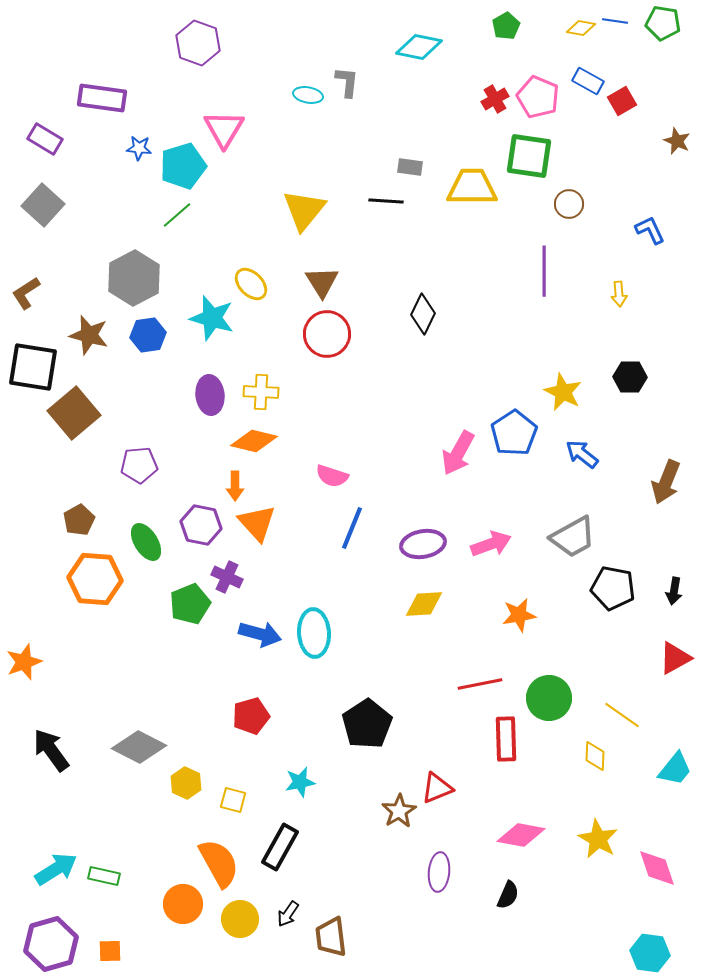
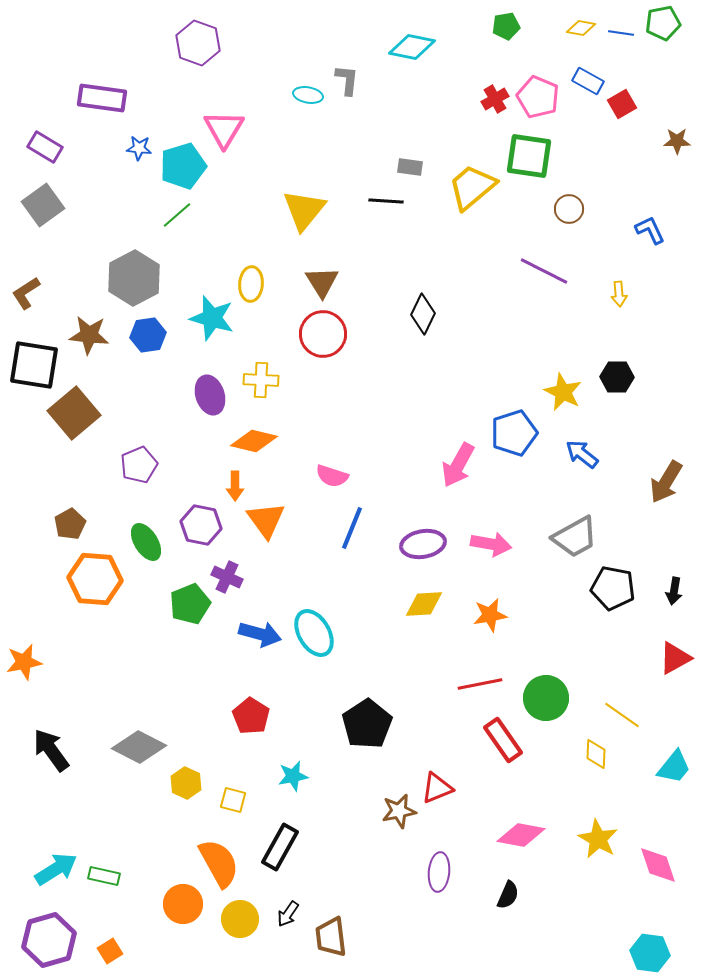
blue line at (615, 21): moved 6 px right, 12 px down
green pentagon at (663, 23): rotated 20 degrees counterclockwise
green pentagon at (506, 26): rotated 20 degrees clockwise
cyan diamond at (419, 47): moved 7 px left
gray L-shape at (347, 82): moved 2 px up
red square at (622, 101): moved 3 px down
purple rectangle at (45, 139): moved 8 px down
brown star at (677, 141): rotated 24 degrees counterclockwise
yellow trapezoid at (472, 187): rotated 40 degrees counterclockwise
brown circle at (569, 204): moved 5 px down
gray square at (43, 205): rotated 12 degrees clockwise
purple line at (544, 271): rotated 63 degrees counterclockwise
yellow ellipse at (251, 284): rotated 48 degrees clockwise
red circle at (327, 334): moved 4 px left
brown star at (89, 335): rotated 9 degrees counterclockwise
black square at (33, 367): moved 1 px right, 2 px up
black hexagon at (630, 377): moved 13 px left
yellow cross at (261, 392): moved 12 px up
purple ellipse at (210, 395): rotated 12 degrees counterclockwise
blue pentagon at (514, 433): rotated 15 degrees clockwise
pink arrow at (458, 453): moved 12 px down
purple pentagon at (139, 465): rotated 18 degrees counterclockwise
brown arrow at (666, 482): rotated 9 degrees clockwise
brown pentagon at (79, 520): moved 9 px left, 4 px down
orange triangle at (257, 523): moved 9 px right, 3 px up; rotated 6 degrees clockwise
gray trapezoid at (573, 537): moved 2 px right
pink arrow at (491, 544): rotated 30 degrees clockwise
orange star at (519, 615): moved 29 px left
cyan ellipse at (314, 633): rotated 27 degrees counterclockwise
orange star at (24, 662): rotated 9 degrees clockwise
green circle at (549, 698): moved 3 px left
red pentagon at (251, 716): rotated 24 degrees counterclockwise
red rectangle at (506, 739): moved 3 px left, 1 px down; rotated 33 degrees counterclockwise
yellow diamond at (595, 756): moved 1 px right, 2 px up
cyan trapezoid at (675, 769): moved 1 px left, 2 px up
cyan star at (300, 782): moved 7 px left, 6 px up
brown star at (399, 811): rotated 20 degrees clockwise
pink diamond at (657, 868): moved 1 px right, 3 px up
purple hexagon at (51, 944): moved 2 px left, 4 px up
orange square at (110, 951): rotated 30 degrees counterclockwise
